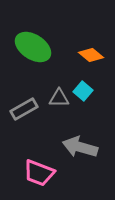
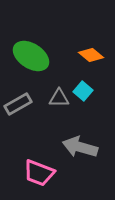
green ellipse: moved 2 px left, 9 px down
gray rectangle: moved 6 px left, 5 px up
